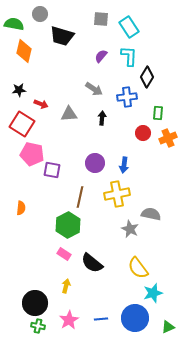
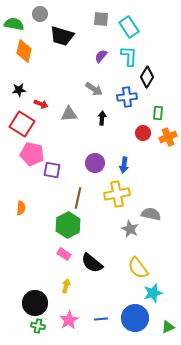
orange cross: moved 1 px up
brown line: moved 2 px left, 1 px down
